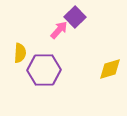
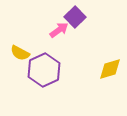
pink arrow: rotated 12 degrees clockwise
yellow semicircle: rotated 114 degrees clockwise
purple hexagon: rotated 24 degrees counterclockwise
